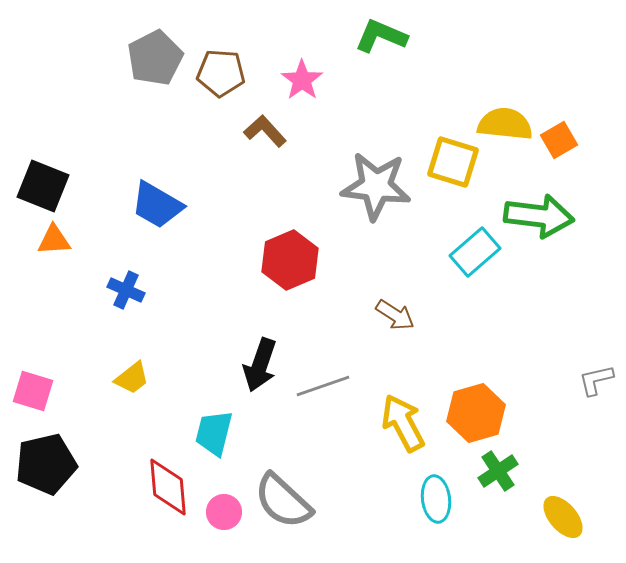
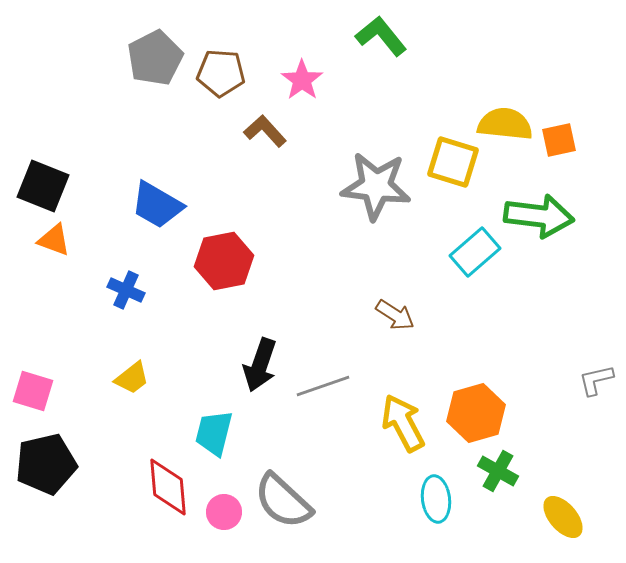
green L-shape: rotated 28 degrees clockwise
orange square: rotated 18 degrees clockwise
orange triangle: rotated 24 degrees clockwise
red hexagon: moved 66 px left, 1 px down; rotated 12 degrees clockwise
green cross: rotated 27 degrees counterclockwise
